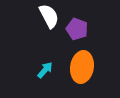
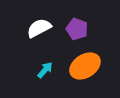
white semicircle: moved 10 px left, 12 px down; rotated 90 degrees counterclockwise
orange ellipse: moved 3 px right, 1 px up; rotated 48 degrees clockwise
